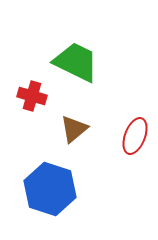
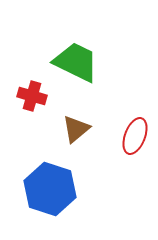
brown triangle: moved 2 px right
